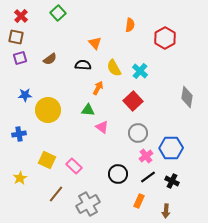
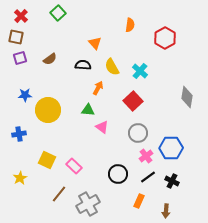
yellow semicircle: moved 2 px left, 1 px up
brown line: moved 3 px right
